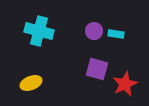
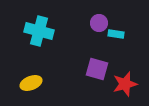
purple circle: moved 5 px right, 8 px up
red star: rotated 10 degrees clockwise
